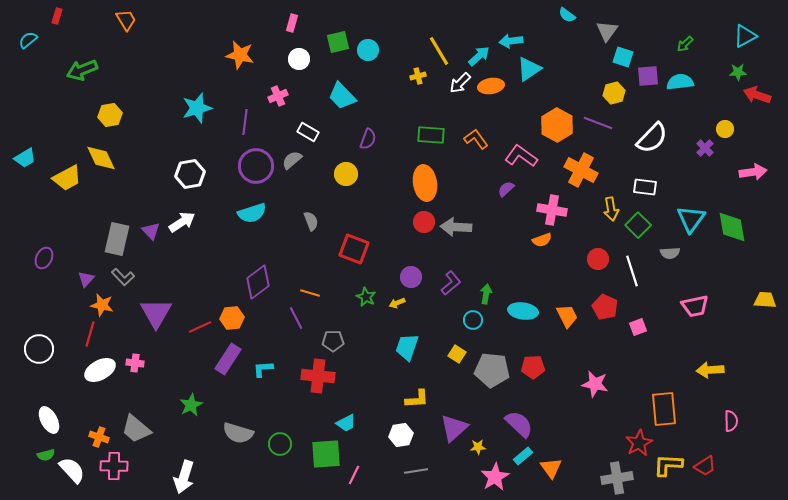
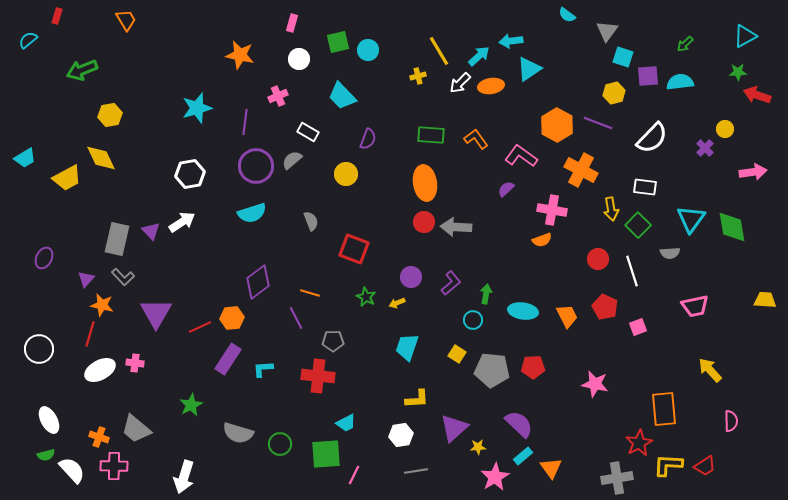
yellow arrow at (710, 370): rotated 52 degrees clockwise
